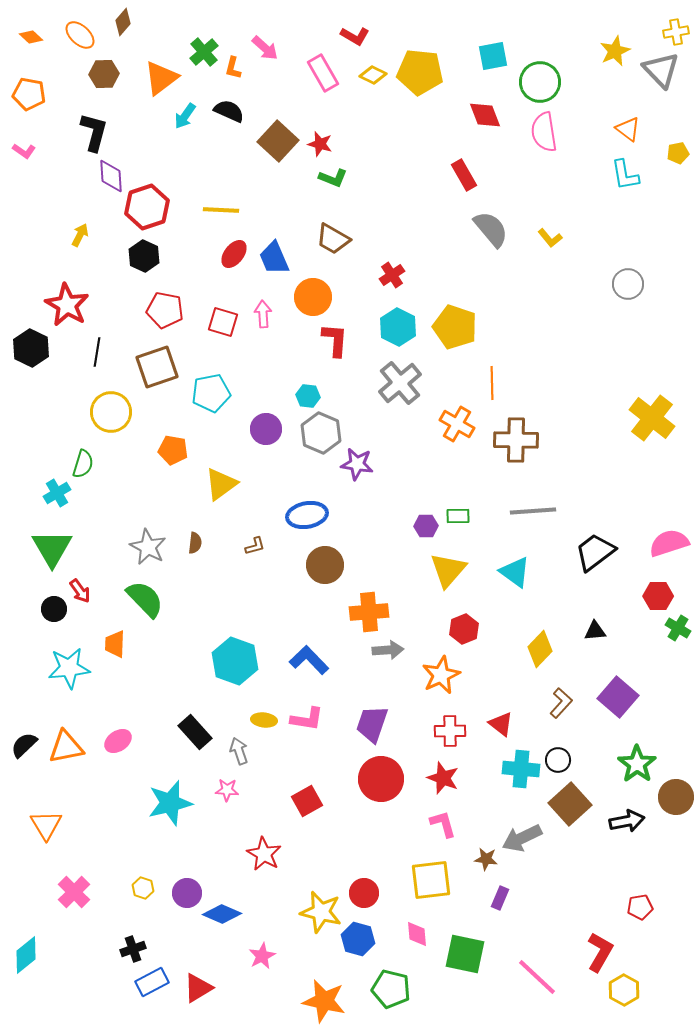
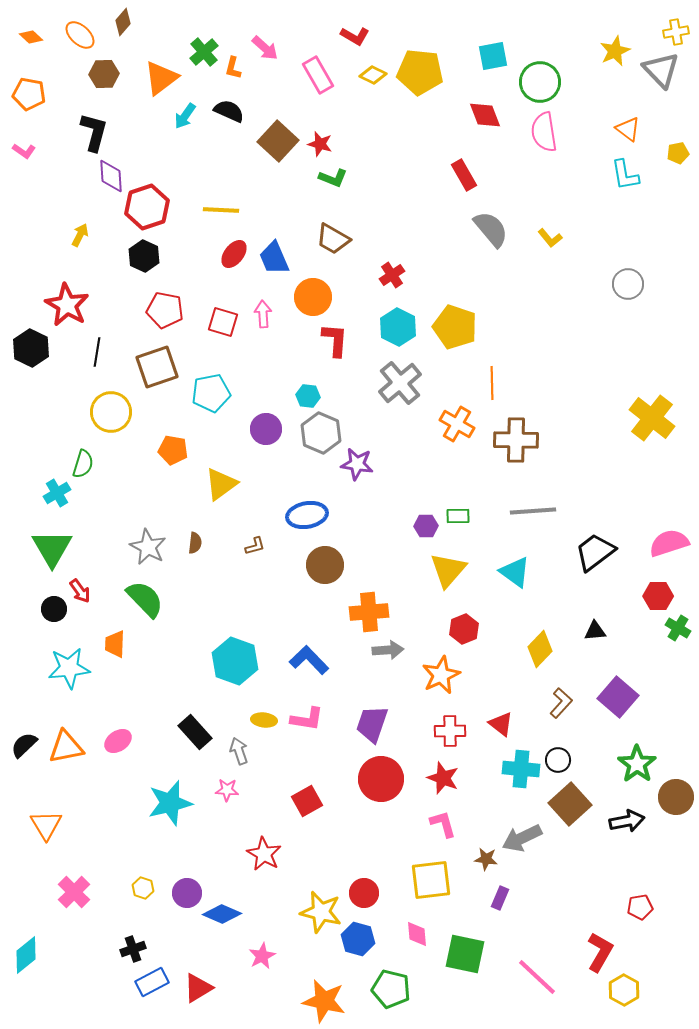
pink rectangle at (323, 73): moved 5 px left, 2 px down
